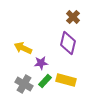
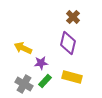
yellow rectangle: moved 6 px right, 3 px up
